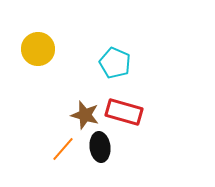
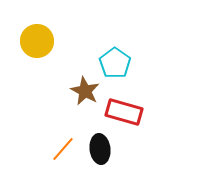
yellow circle: moved 1 px left, 8 px up
cyan pentagon: rotated 12 degrees clockwise
brown star: moved 24 px up; rotated 12 degrees clockwise
black ellipse: moved 2 px down
